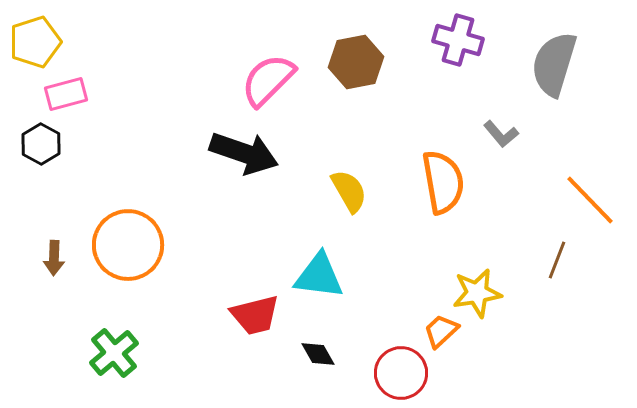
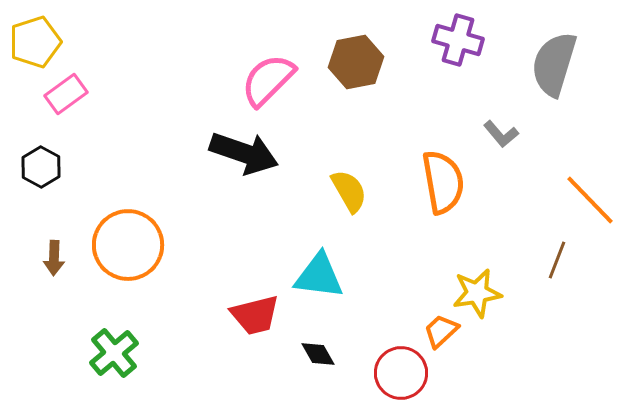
pink rectangle: rotated 21 degrees counterclockwise
black hexagon: moved 23 px down
